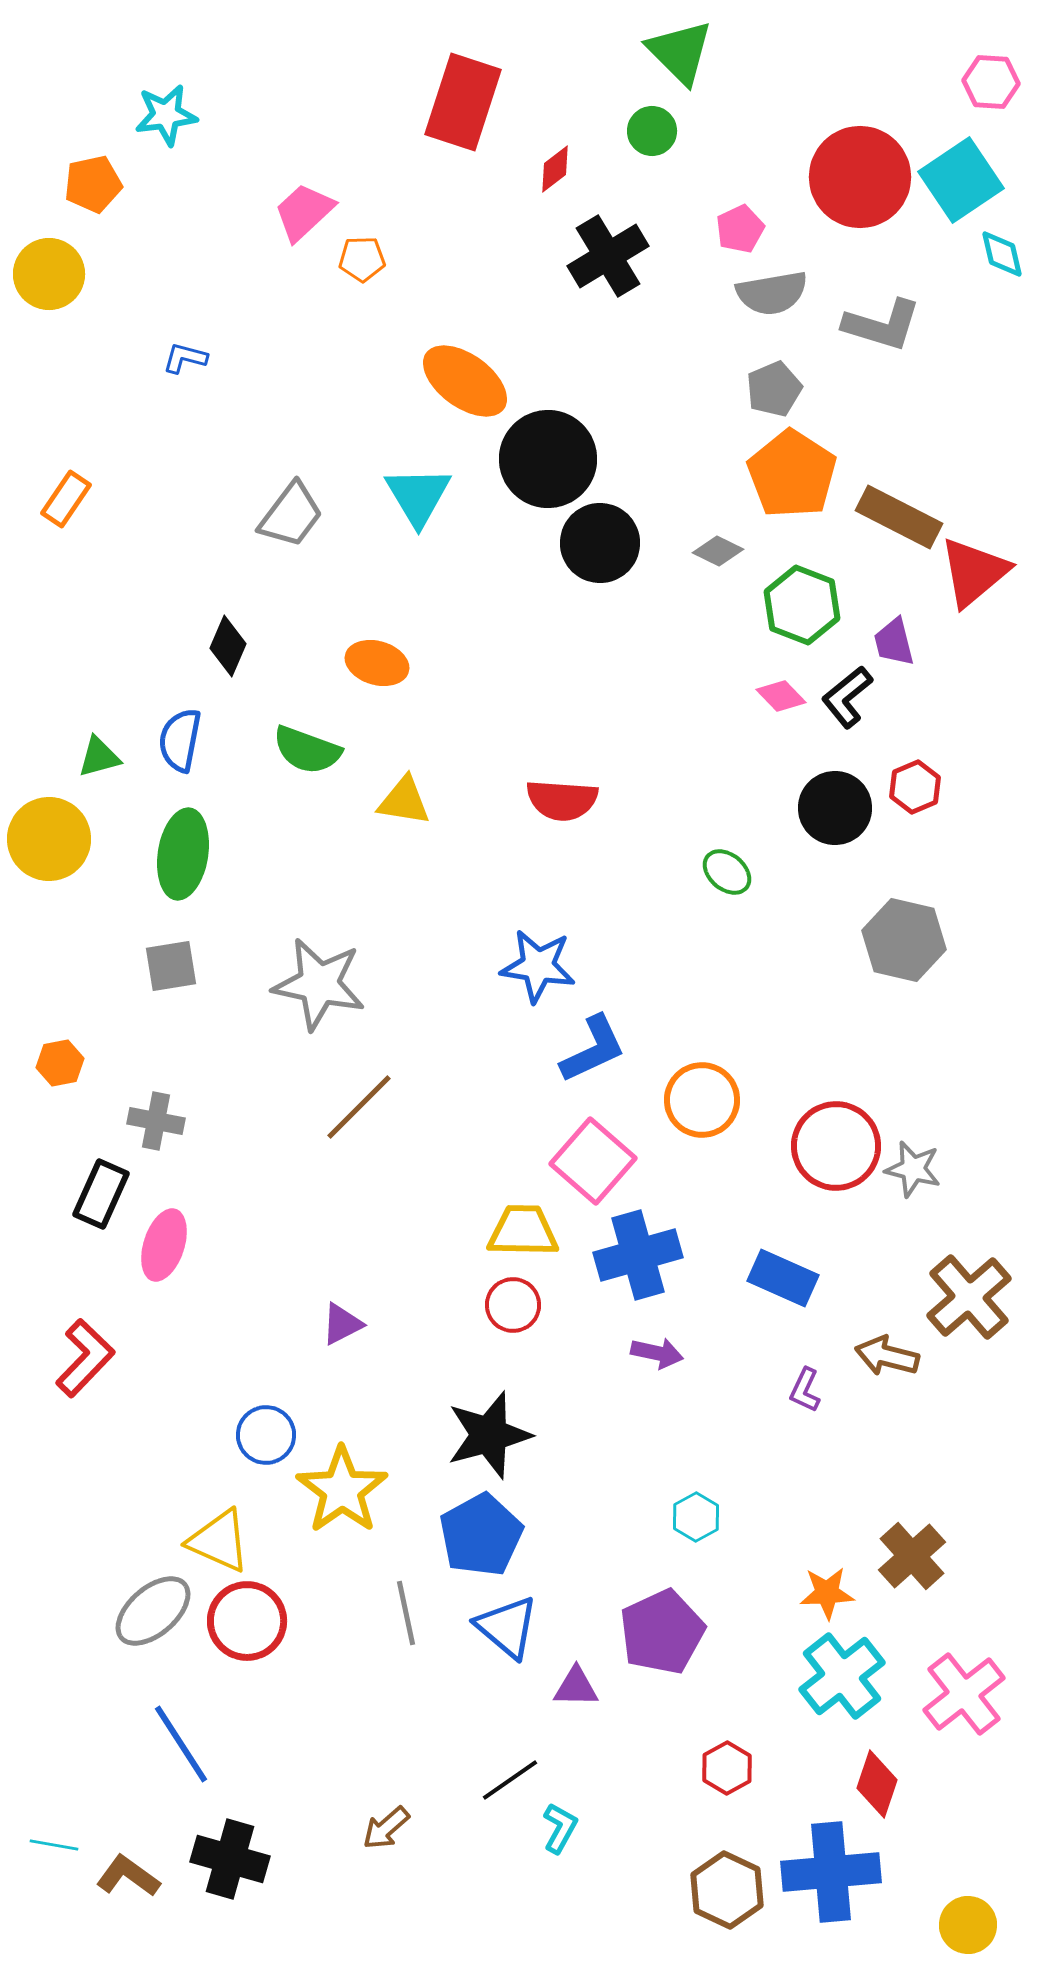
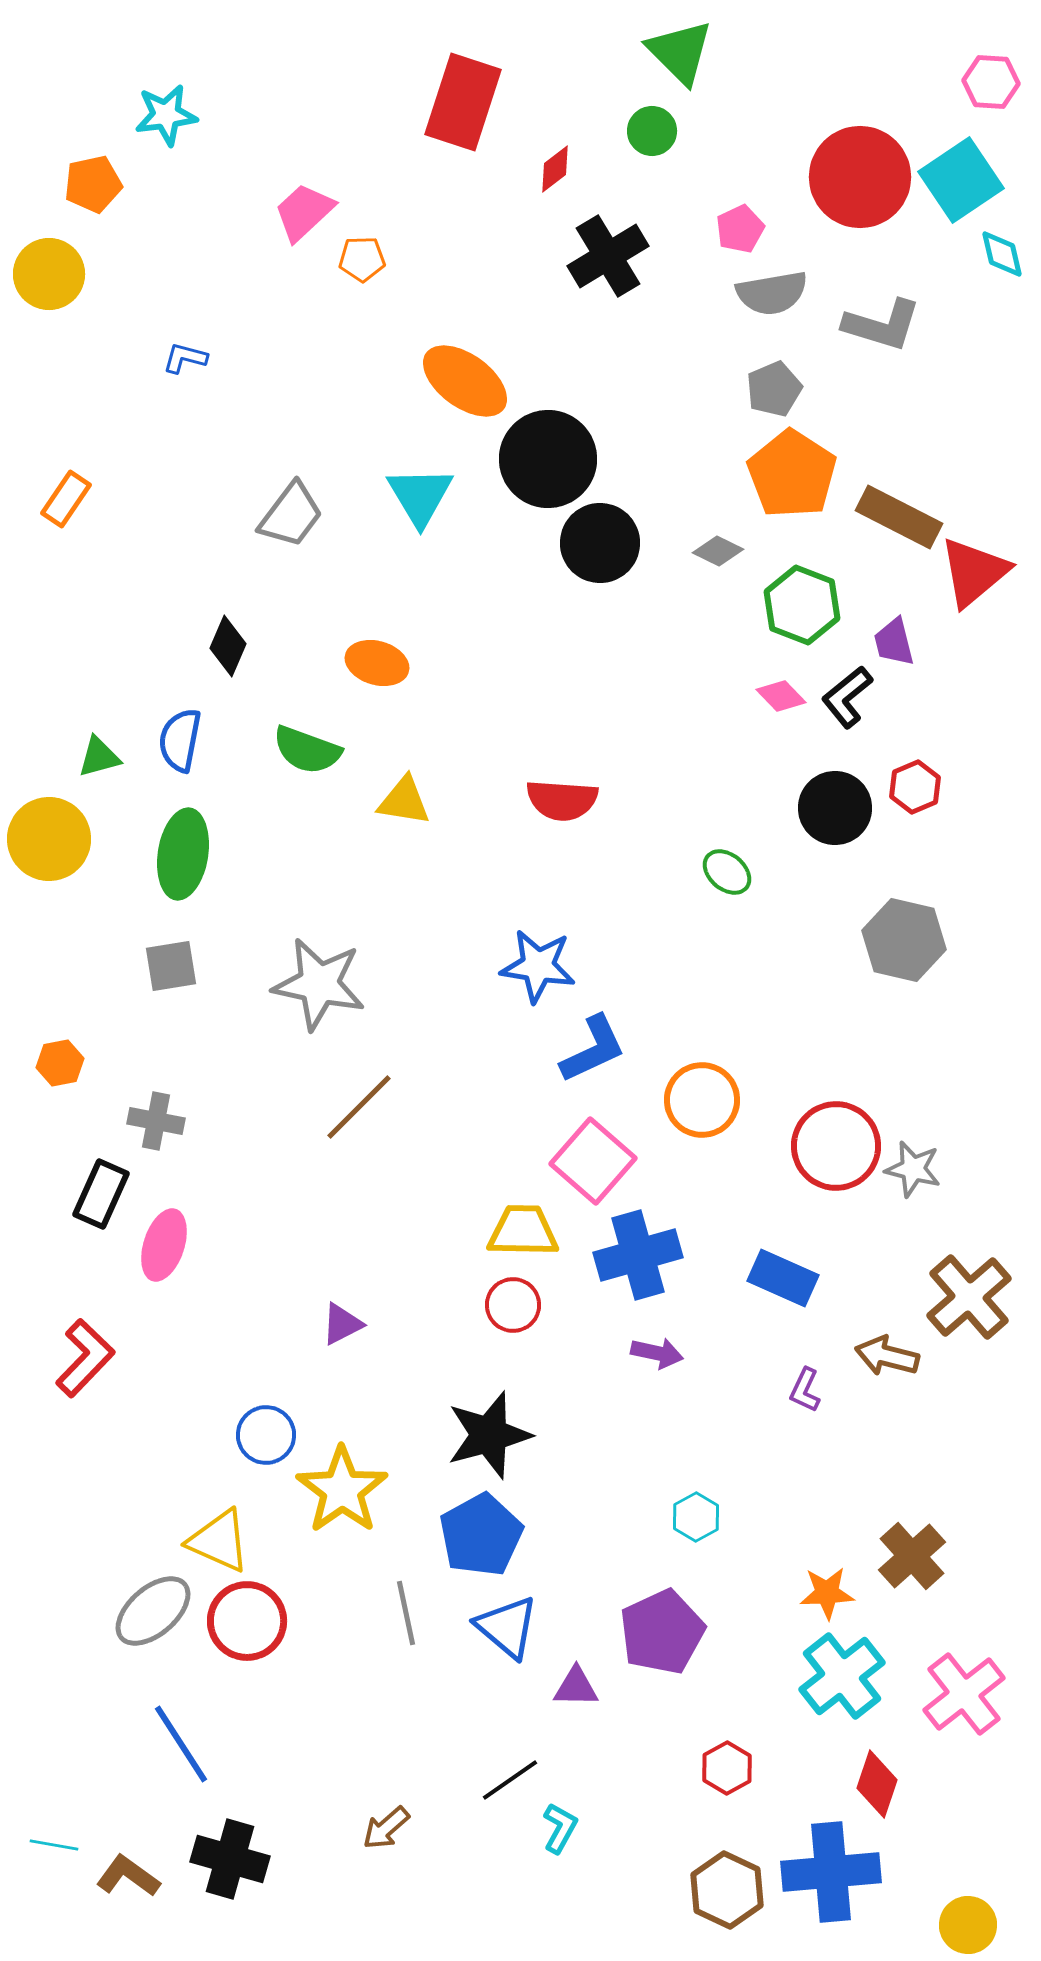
cyan triangle at (418, 496): moved 2 px right
